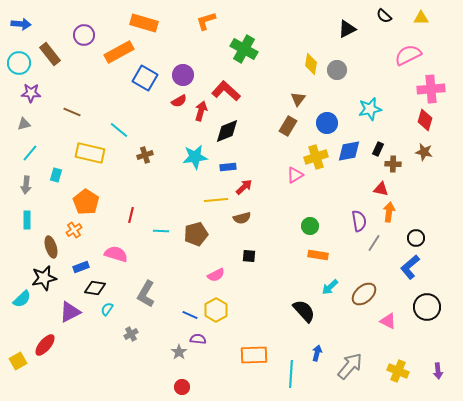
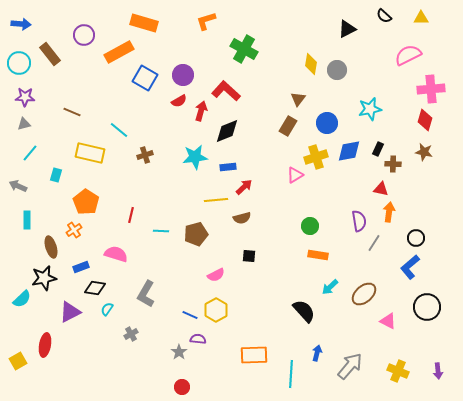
purple star at (31, 93): moved 6 px left, 4 px down
gray arrow at (26, 185): moved 8 px left, 1 px down; rotated 108 degrees clockwise
red ellipse at (45, 345): rotated 30 degrees counterclockwise
